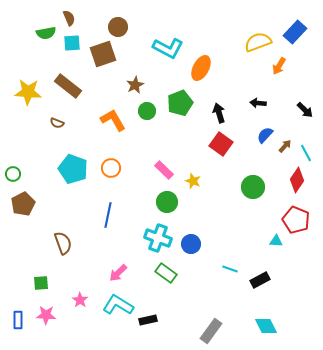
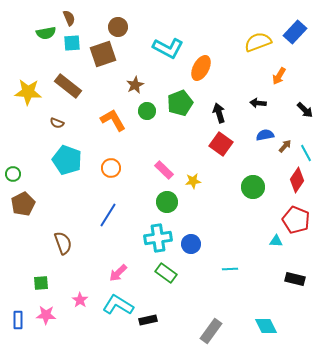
orange arrow at (279, 66): moved 10 px down
blue semicircle at (265, 135): rotated 36 degrees clockwise
cyan pentagon at (73, 169): moved 6 px left, 9 px up
yellow star at (193, 181): rotated 28 degrees counterclockwise
blue line at (108, 215): rotated 20 degrees clockwise
cyan cross at (158, 238): rotated 28 degrees counterclockwise
cyan line at (230, 269): rotated 21 degrees counterclockwise
black rectangle at (260, 280): moved 35 px right, 1 px up; rotated 42 degrees clockwise
